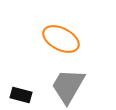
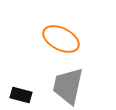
gray trapezoid: rotated 18 degrees counterclockwise
